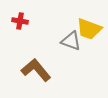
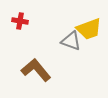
yellow trapezoid: rotated 40 degrees counterclockwise
